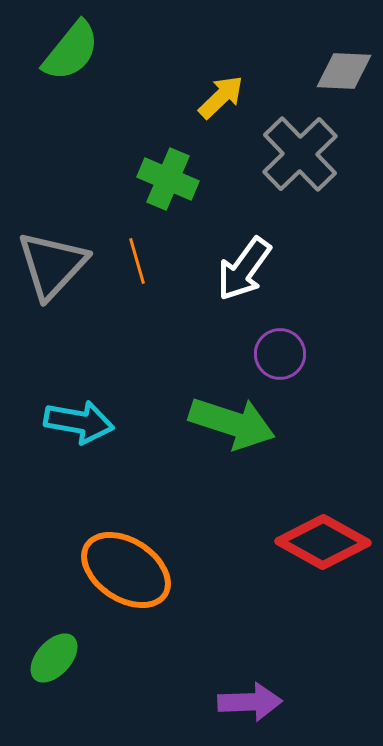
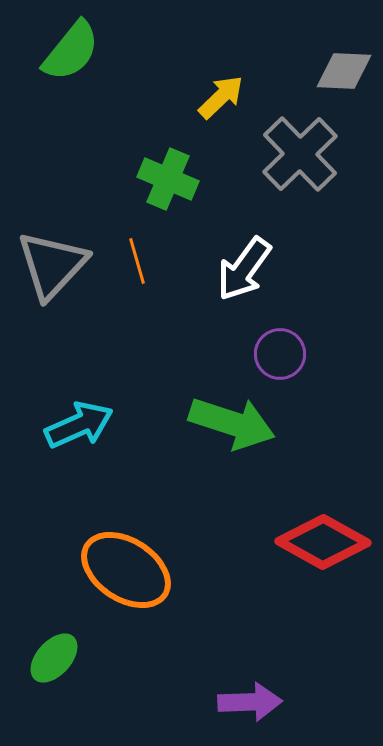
cyan arrow: moved 3 px down; rotated 34 degrees counterclockwise
